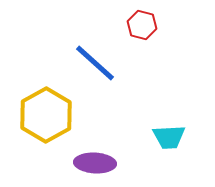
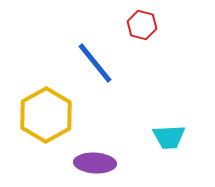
blue line: rotated 9 degrees clockwise
